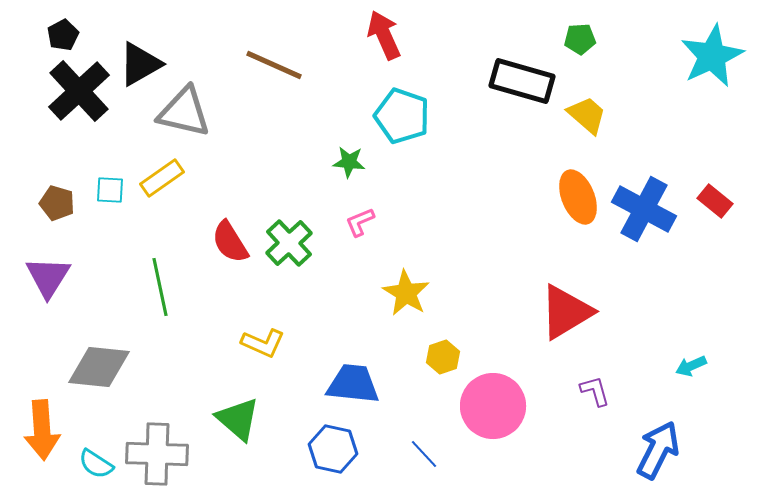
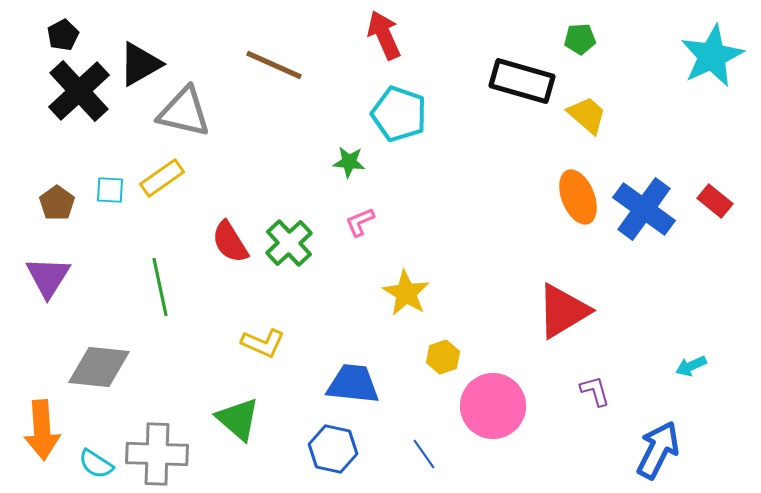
cyan pentagon: moved 3 px left, 2 px up
brown pentagon: rotated 20 degrees clockwise
blue cross: rotated 8 degrees clockwise
red triangle: moved 3 px left, 1 px up
blue line: rotated 8 degrees clockwise
